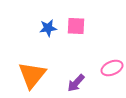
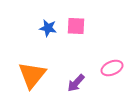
blue star: rotated 18 degrees clockwise
